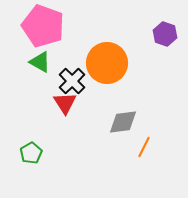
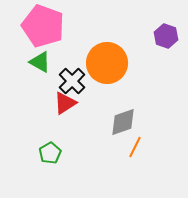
purple hexagon: moved 1 px right, 2 px down
red triangle: rotated 30 degrees clockwise
gray diamond: rotated 12 degrees counterclockwise
orange line: moved 9 px left
green pentagon: moved 19 px right
